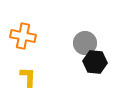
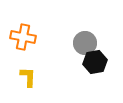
orange cross: moved 1 px down
black hexagon: rotated 15 degrees counterclockwise
